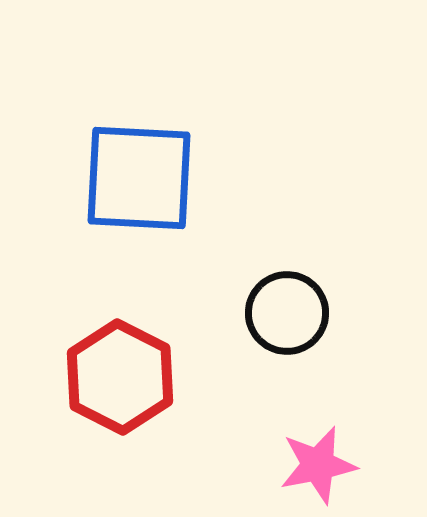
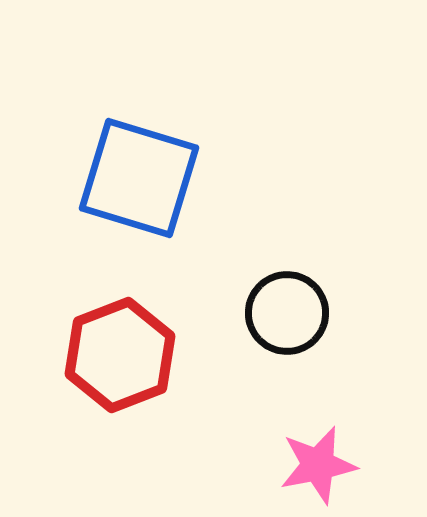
blue square: rotated 14 degrees clockwise
red hexagon: moved 22 px up; rotated 12 degrees clockwise
